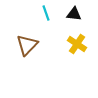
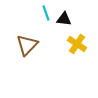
black triangle: moved 10 px left, 5 px down
